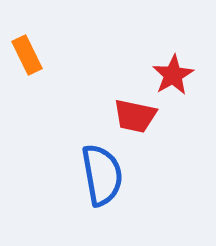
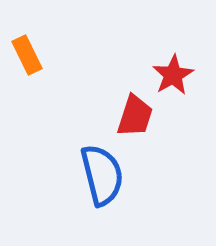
red trapezoid: rotated 84 degrees counterclockwise
blue semicircle: rotated 4 degrees counterclockwise
